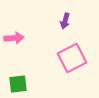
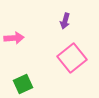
pink square: rotated 12 degrees counterclockwise
green square: moved 5 px right; rotated 18 degrees counterclockwise
